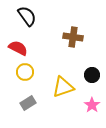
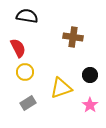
black semicircle: rotated 45 degrees counterclockwise
red semicircle: rotated 36 degrees clockwise
black circle: moved 2 px left
yellow triangle: moved 2 px left, 1 px down
pink star: moved 2 px left
